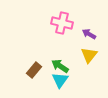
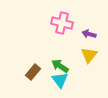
purple arrow: rotated 16 degrees counterclockwise
brown rectangle: moved 1 px left, 2 px down
cyan triangle: rotated 12 degrees counterclockwise
